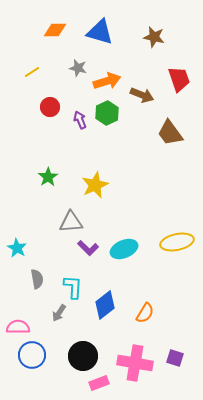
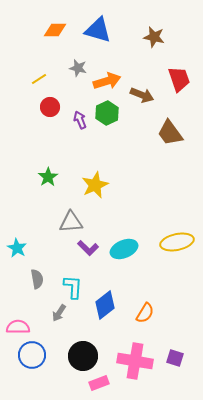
blue triangle: moved 2 px left, 2 px up
yellow line: moved 7 px right, 7 px down
pink cross: moved 2 px up
